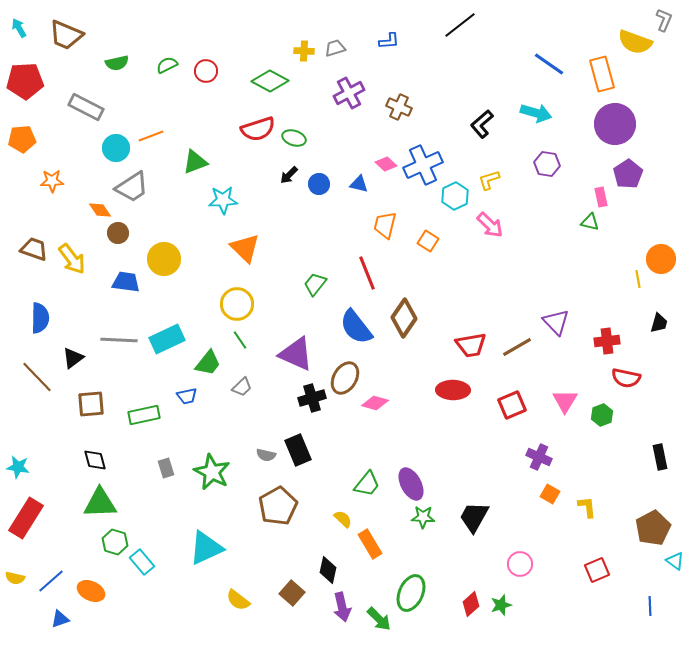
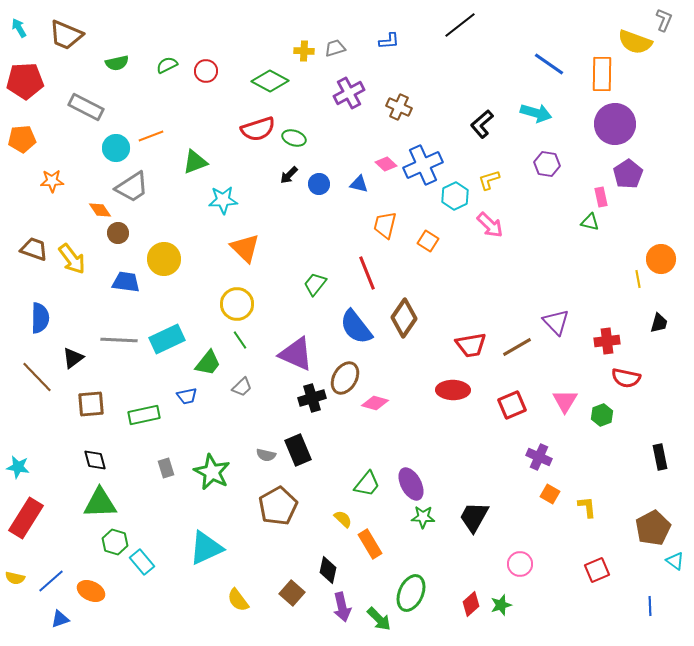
orange rectangle at (602, 74): rotated 16 degrees clockwise
yellow semicircle at (238, 600): rotated 15 degrees clockwise
